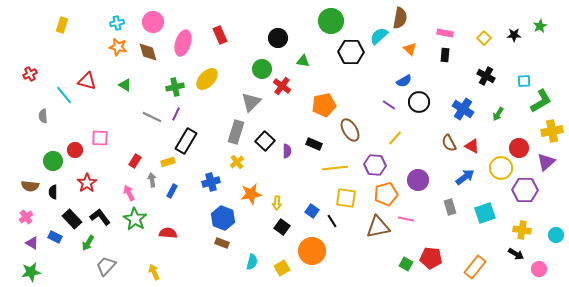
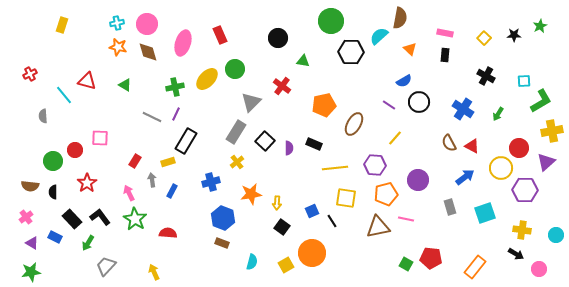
pink circle at (153, 22): moved 6 px left, 2 px down
green circle at (262, 69): moved 27 px left
brown ellipse at (350, 130): moved 4 px right, 6 px up; rotated 60 degrees clockwise
gray rectangle at (236, 132): rotated 15 degrees clockwise
purple semicircle at (287, 151): moved 2 px right, 3 px up
blue square at (312, 211): rotated 32 degrees clockwise
orange circle at (312, 251): moved 2 px down
yellow square at (282, 268): moved 4 px right, 3 px up
